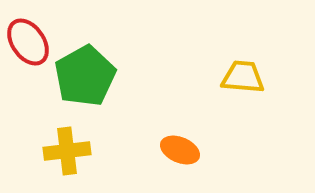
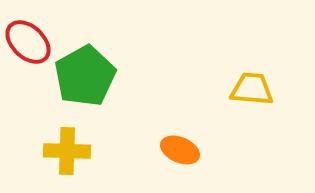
red ellipse: rotated 12 degrees counterclockwise
yellow trapezoid: moved 9 px right, 12 px down
yellow cross: rotated 9 degrees clockwise
